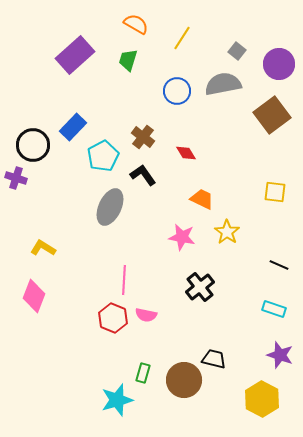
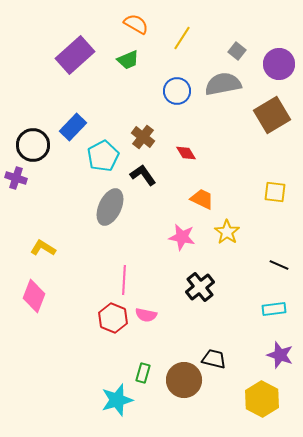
green trapezoid: rotated 130 degrees counterclockwise
brown square: rotated 6 degrees clockwise
cyan rectangle: rotated 25 degrees counterclockwise
